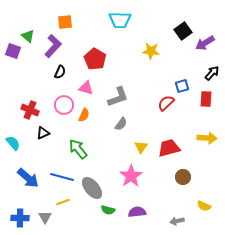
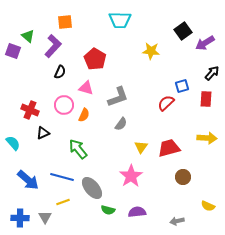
blue arrow: moved 2 px down
yellow semicircle: moved 4 px right
